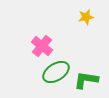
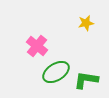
yellow star: moved 6 px down
pink cross: moved 5 px left
